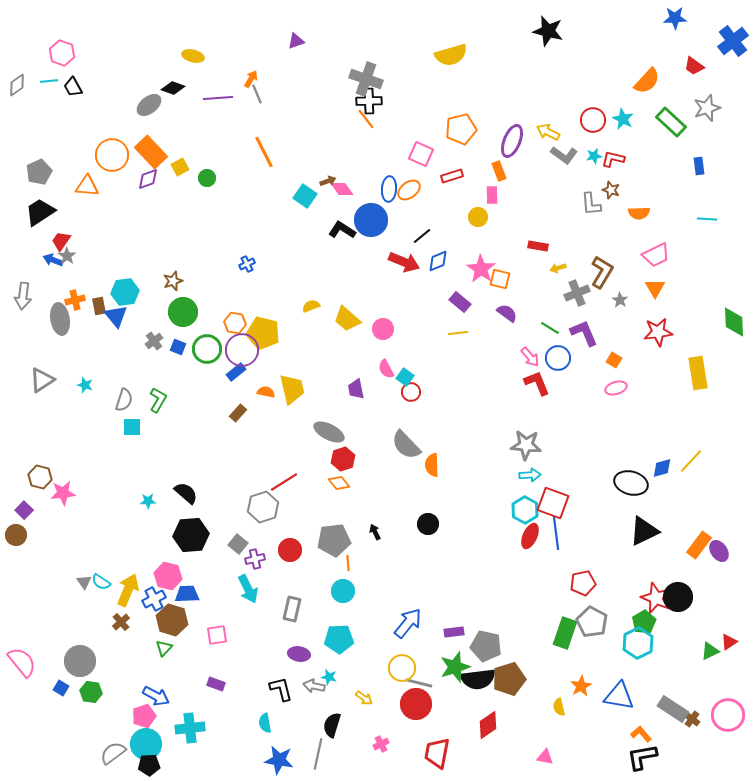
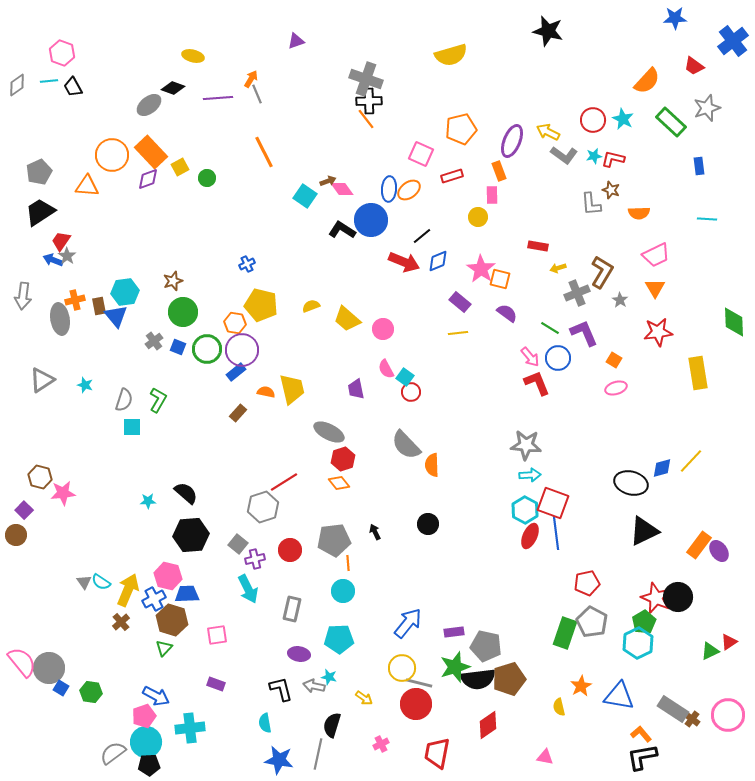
yellow pentagon at (263, 333): moved 2 px left, 28 px up
red pentagon at (583, 583): moved 4 px right
gray circle at (80, 661): moved 31 px left, 7 px down
cyan circle at (146, 744): moved 2 px up
